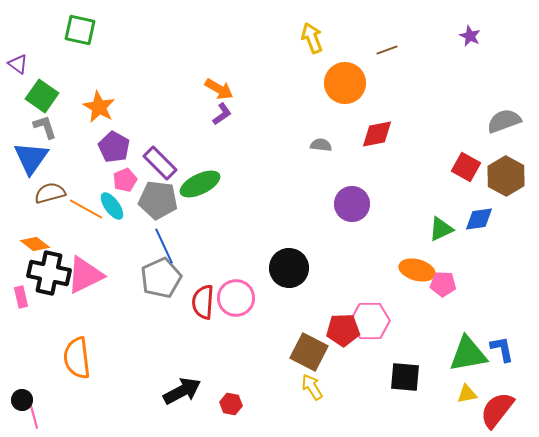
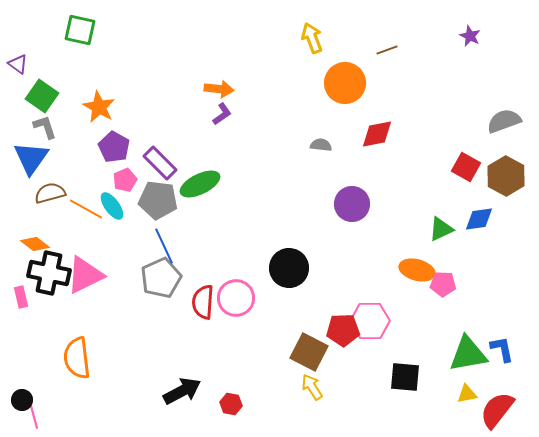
orange arrow at (219, 89): rotated 24 degrees counterclockwise
